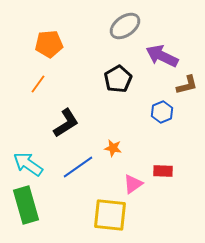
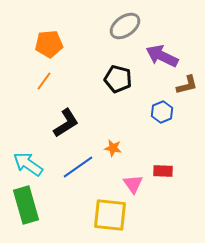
black pentagon: rotated 28 degrees counterclockwise
orange line: moved 6 px right, 3 px up
pink triangle: rotated 30 degrees counterclockwise
